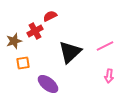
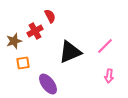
red semicircle: rotated 88 degrees clockwise
pink line: rotated 18 degrees counterclockwise
black triangle: rotated 20 degrees clockwise
purple ellipse: rotated 15 degrees clockwise
